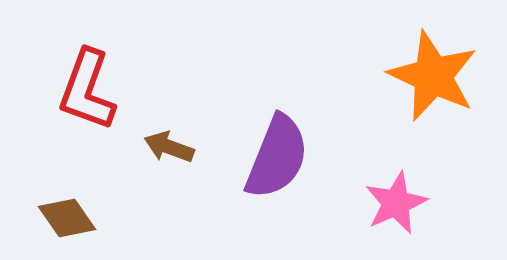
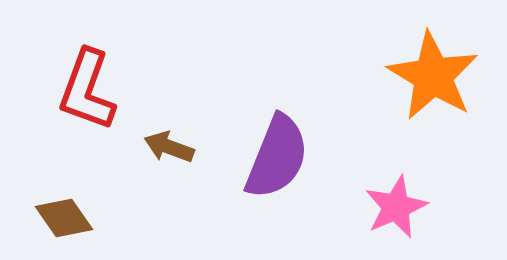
orange star: rotated 6 degrees clockwise
pink star: moved 4 px down
brown diamond: moved 3 px left
